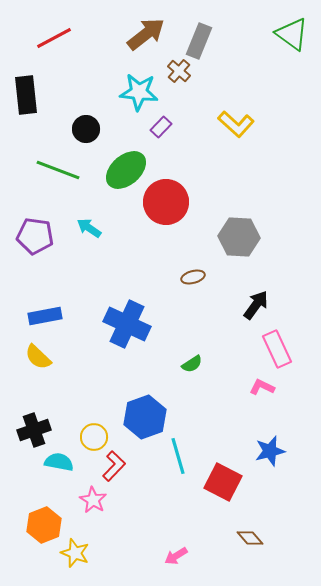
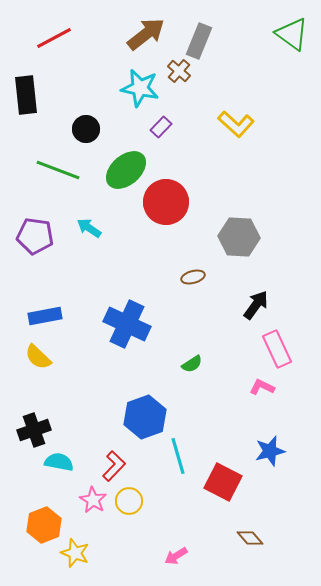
cyan star: moved 1 px right, 4 px up; rotated 6 degrees clockwise
yellow circle: moved 35 px right, 64 px down
